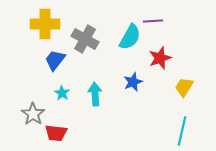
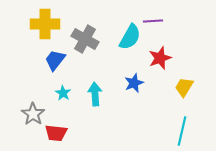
blue star: moved 1 px right, 1 px down
cyan star: moved 1 px right
